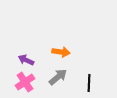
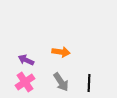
gray arrow: moved 3 px right, 5 px down; rotated 96 degrees clockwise
